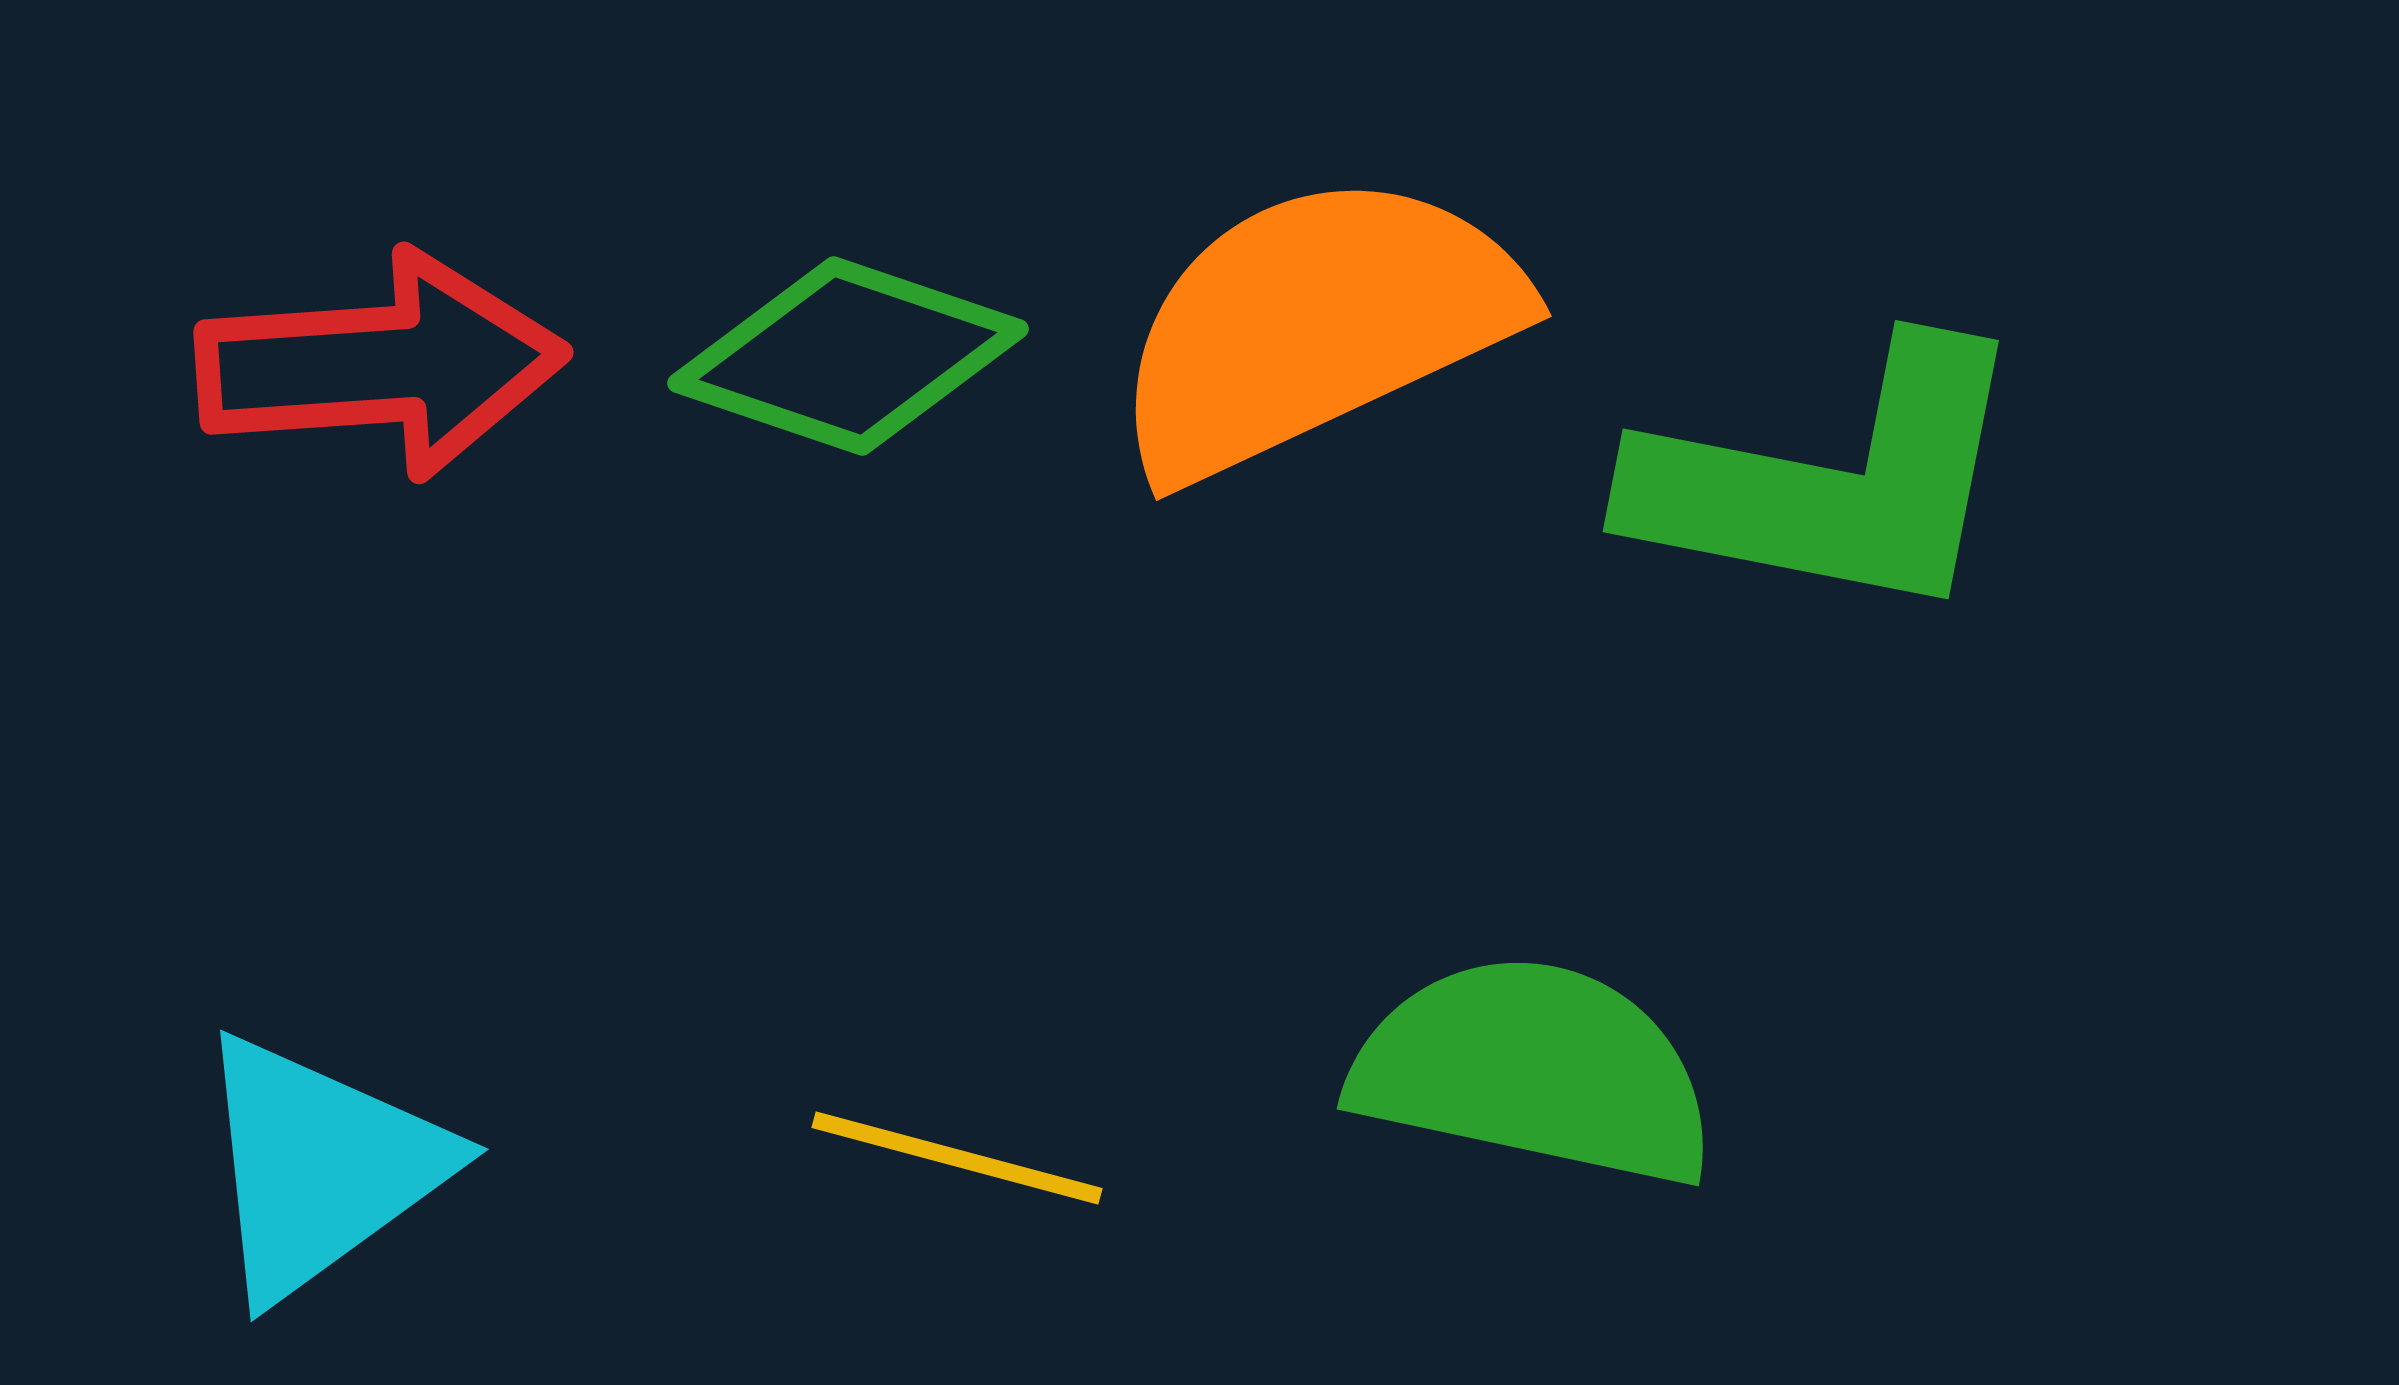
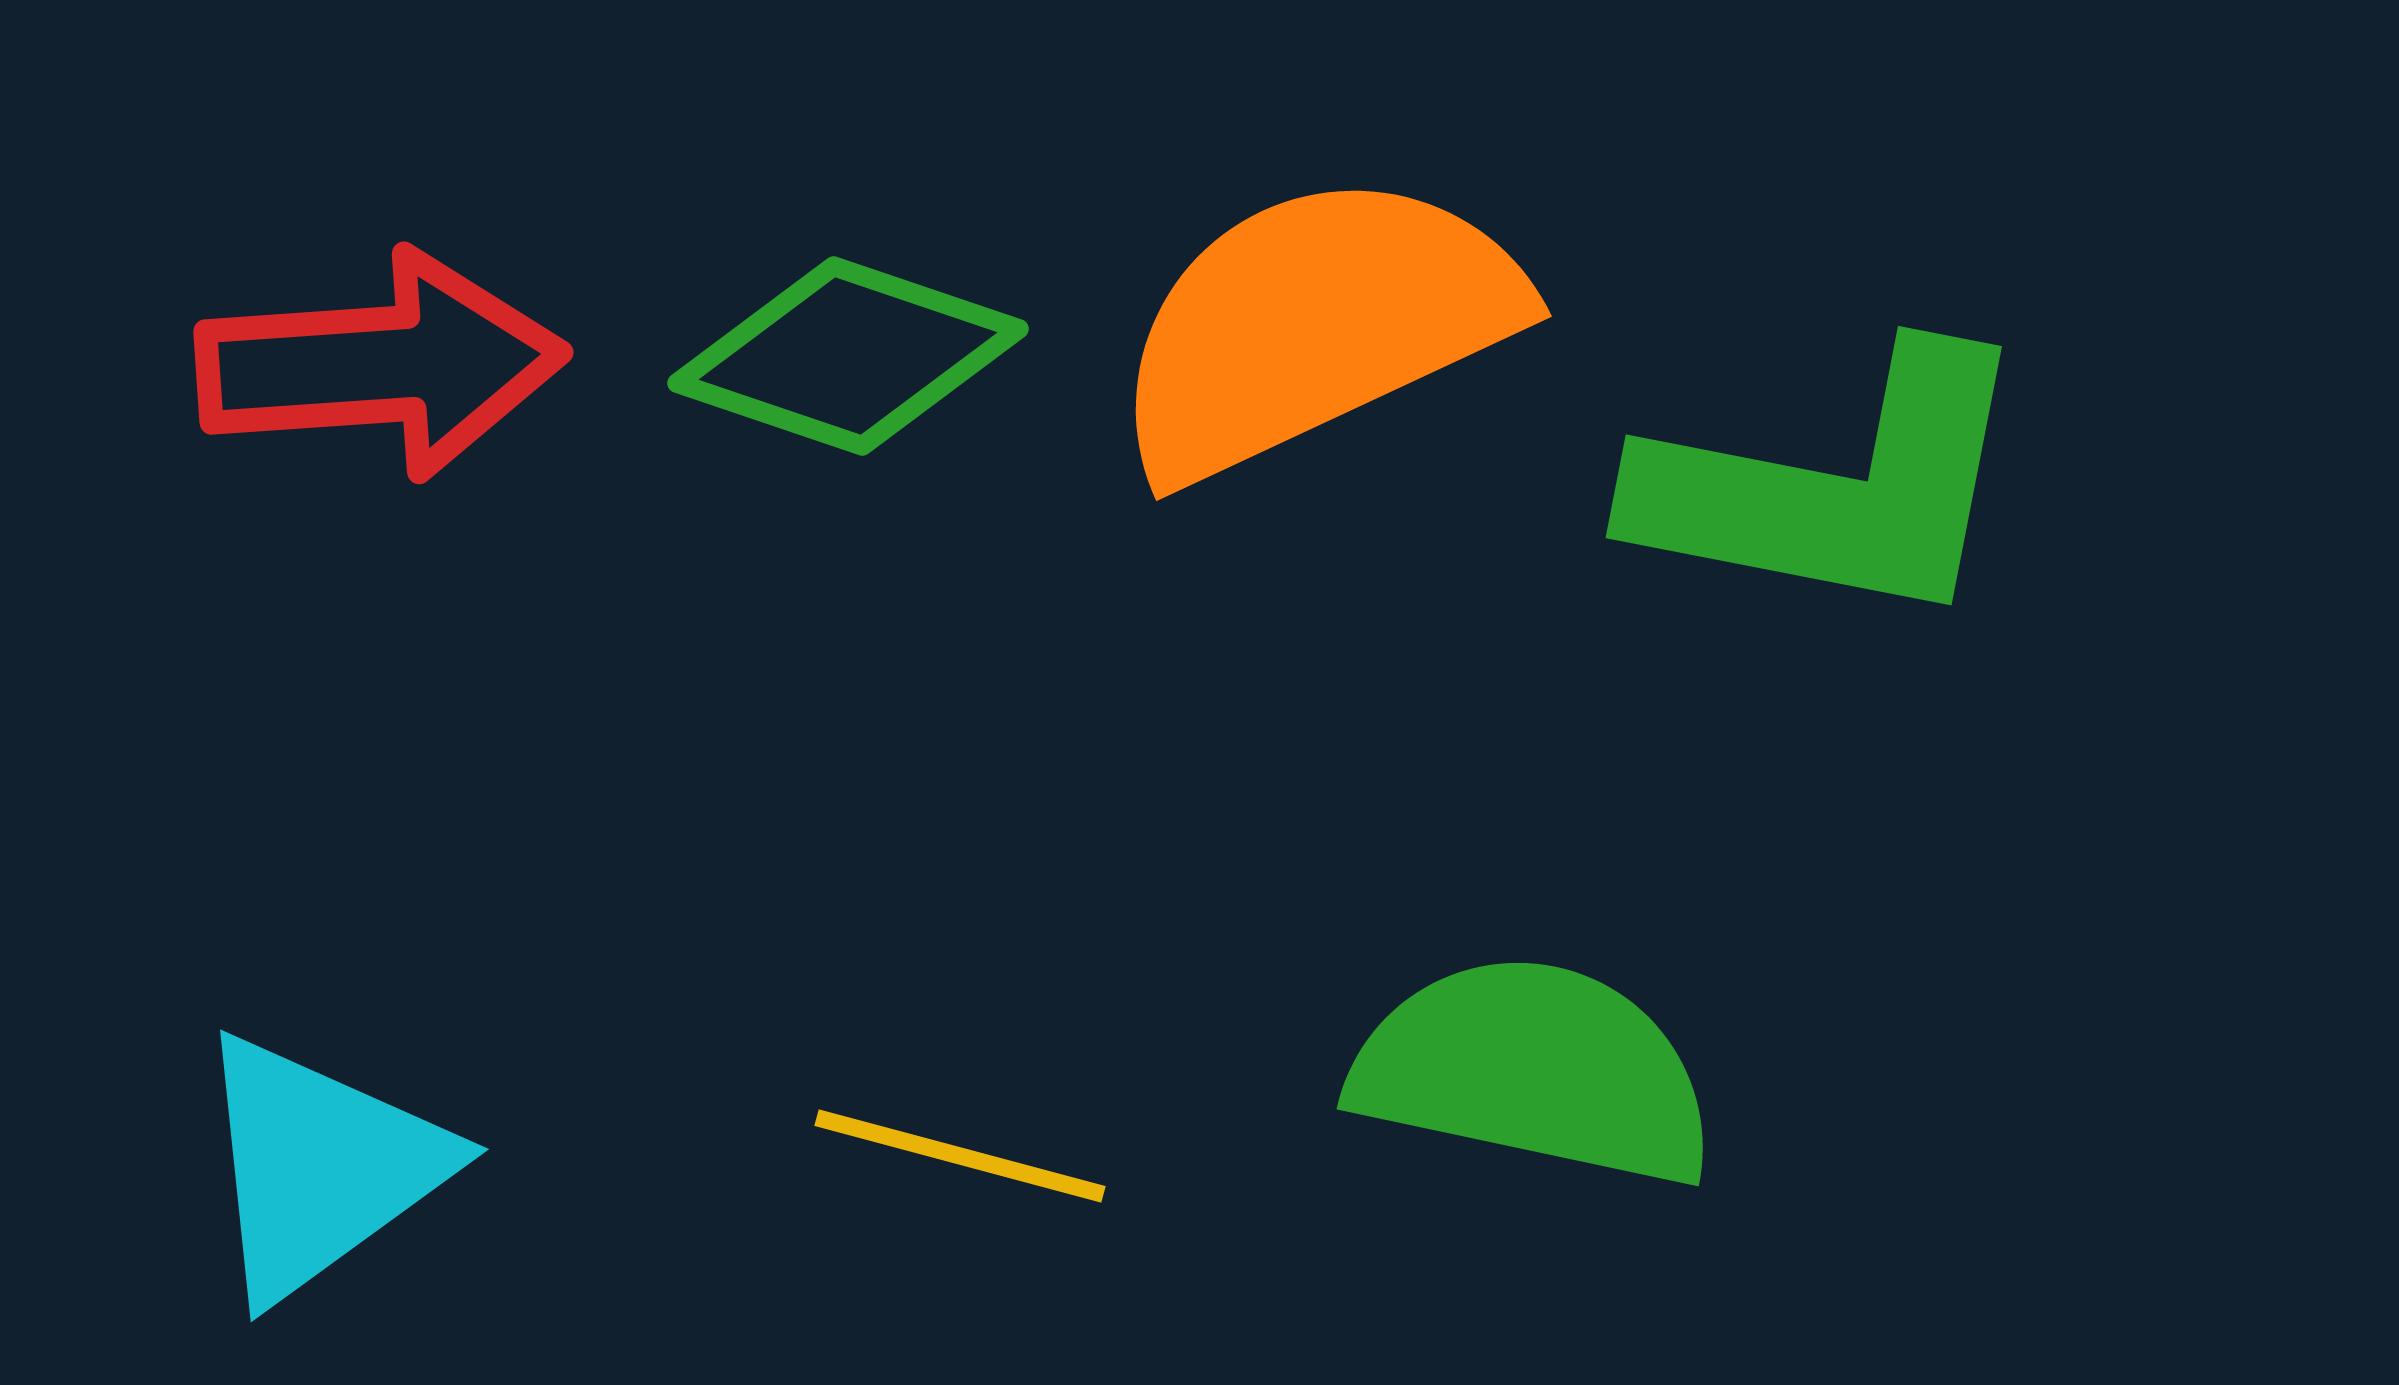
green L-shape: moved 3 px right, 6 px down
yellow line: moved 3 px right, 2 px up
